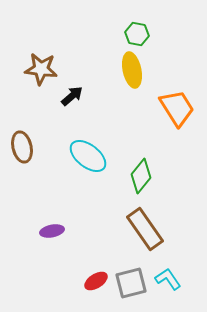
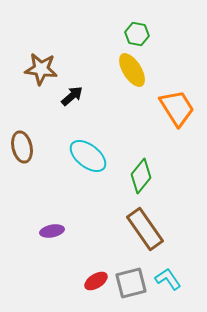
yellow ellipse: rotated 20 degrees counterclockwise
